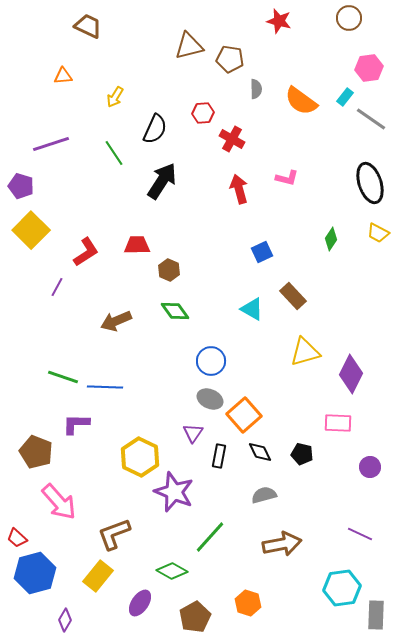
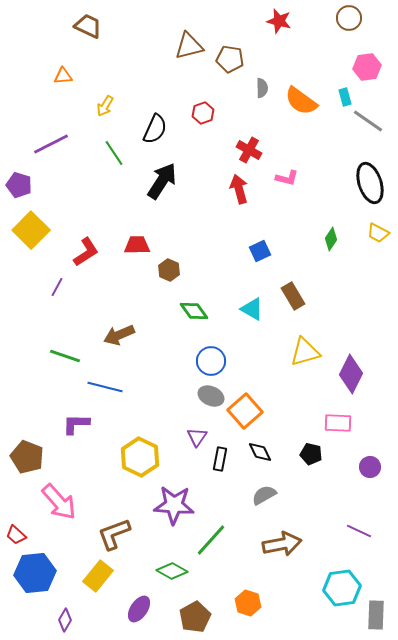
pink hexagon at (369, 68): moved 2 px left, 1 px up
gray semicircle at (256, 89): moved 6 px right, 1 px up
yellow arrow at (115, 97): moved 10 px left, 9 px down
cyan rectangle at (345, 97): rotated 54 degrees counterclockwise
red hexagon at (203, 113): rotated 15 degrees counterclockwise
gray line at (371, 119): moved 3 px left, 2 px down
red cross at (232, 139): moved 17 px right, 11 px down
purple line at (51, 144): rotated 9 degrees counterclockwise
purple pentagon at (21, 186): moved 2 px left, 1 px up
blue square at (262, 252): moved 2 px left, 1 px up
brown rectangle at (293, 296): rotated 12 degrees clockwise
green diamond at (175, 311): moved 19 px right
brown arrow at (116, 321): moved 3 px right, 14 px down
green line at (63, 377): moved 2 px right, 21 px up
blue line at (105, 387): rotated 12 degrees clockwise
gray ellipse at (210, 399): moved 1 px right, 3 px up
orange square at (244, 415): moved 1 px right, 4 px up
purple triangle at (193, 433): moved 4 px right, 4 px down
brown pentagon at (36, 452): moved 9 px left, 5 px down
black pentagon at (302, 454): moved 9 px right
black rectangle at (219, 456): moved 1 px right, 3 px down
purple star at (174, 492): moved 13 px down; rotated 18 degrees counterclockwise
gray semicircle at (264, 495): rotated 15 degrees counterclockwise
purple line at (360, 534): moved 1 px left, 3 px up
green line at (210, 537): moved 1 px right, 3 px down
red trapezoid at (17, 538): moved 1 px left, 3 px up
blue hexagon at (35, 573): rotated 9 degrees clockwise
purple ellipse at (140, 603): moved 1 px left, 6 px down
